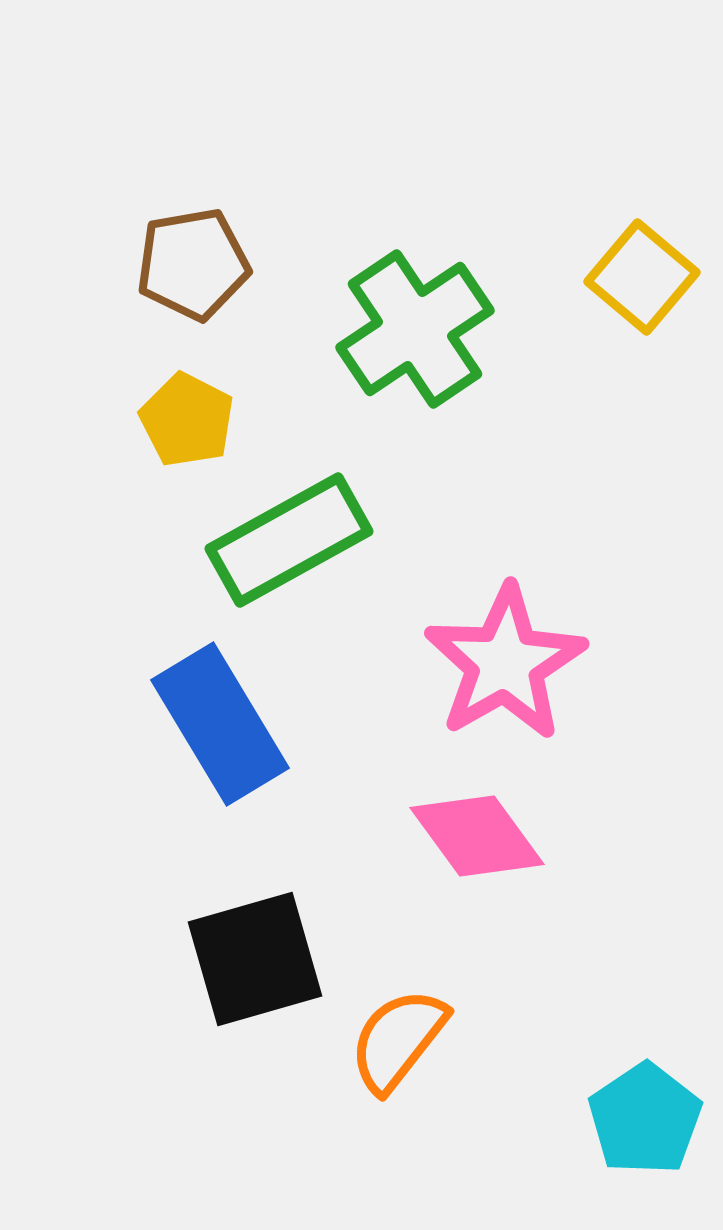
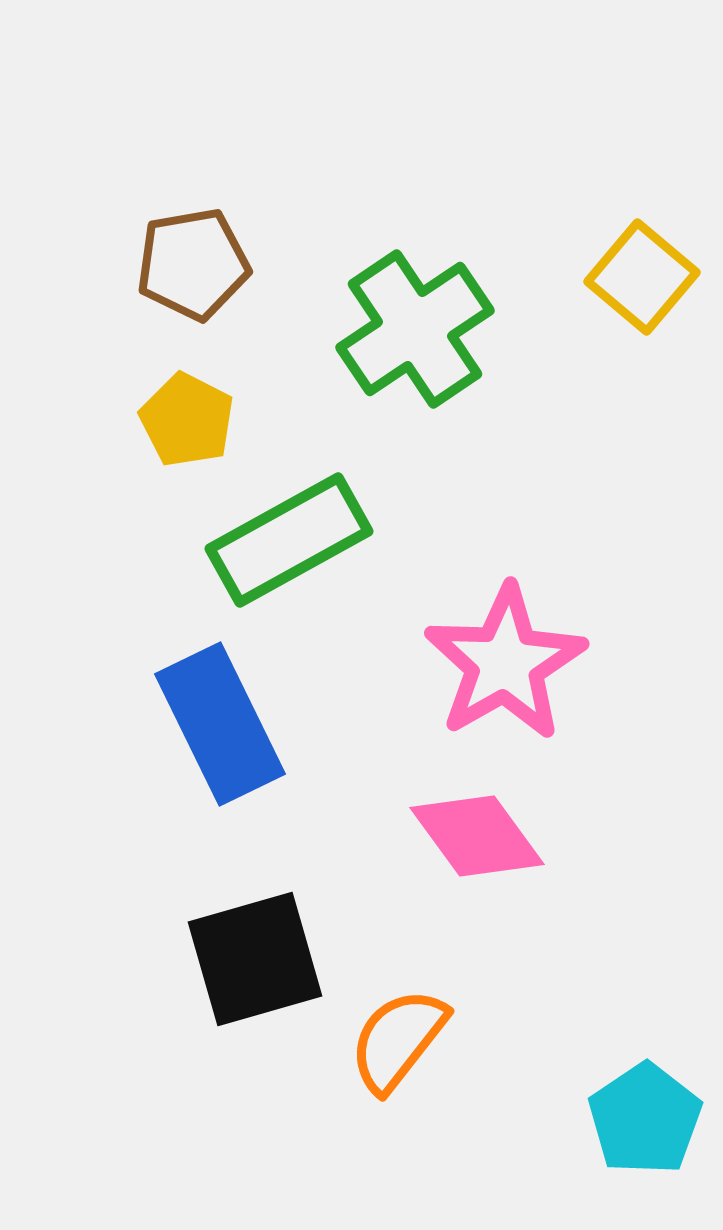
blue rectangle: rotated 5 degrees clockwise
